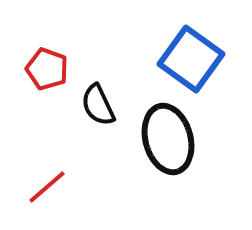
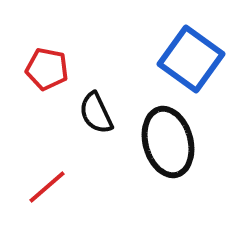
red pentagon: rotated 9 degrees counterclockwise
black semicircle: moved 2 px left, 8 px down
black ellipse: moved 3 px down
